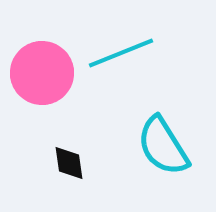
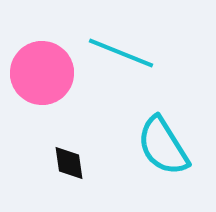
cyan line: rotated 44 degrees clockwise
